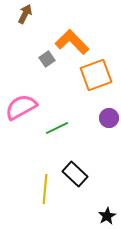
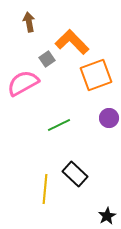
brown arrow: moved 4 px right, 8 px down; rotated 36 degrees counterclockwise
pink semicircle: moved 2 px right, 24 px up
green line: moved 2 px right, 3 px up
